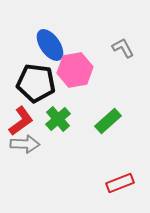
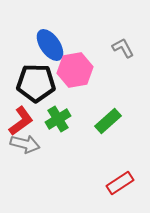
black pentagon: rotated 6 degrees counterclockwise
green cross: rotated 10 degrees clockwise
gray arrow: rotated 12 degrees clockwise
red rectangle: rotated 12 degrees counterclockwise
